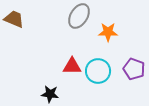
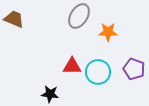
cyan circle: moved 1 px down
